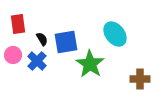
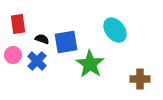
cyan ellipse: moved 4 px up
black semicircle: rotated 40 degrees counterclockwise
